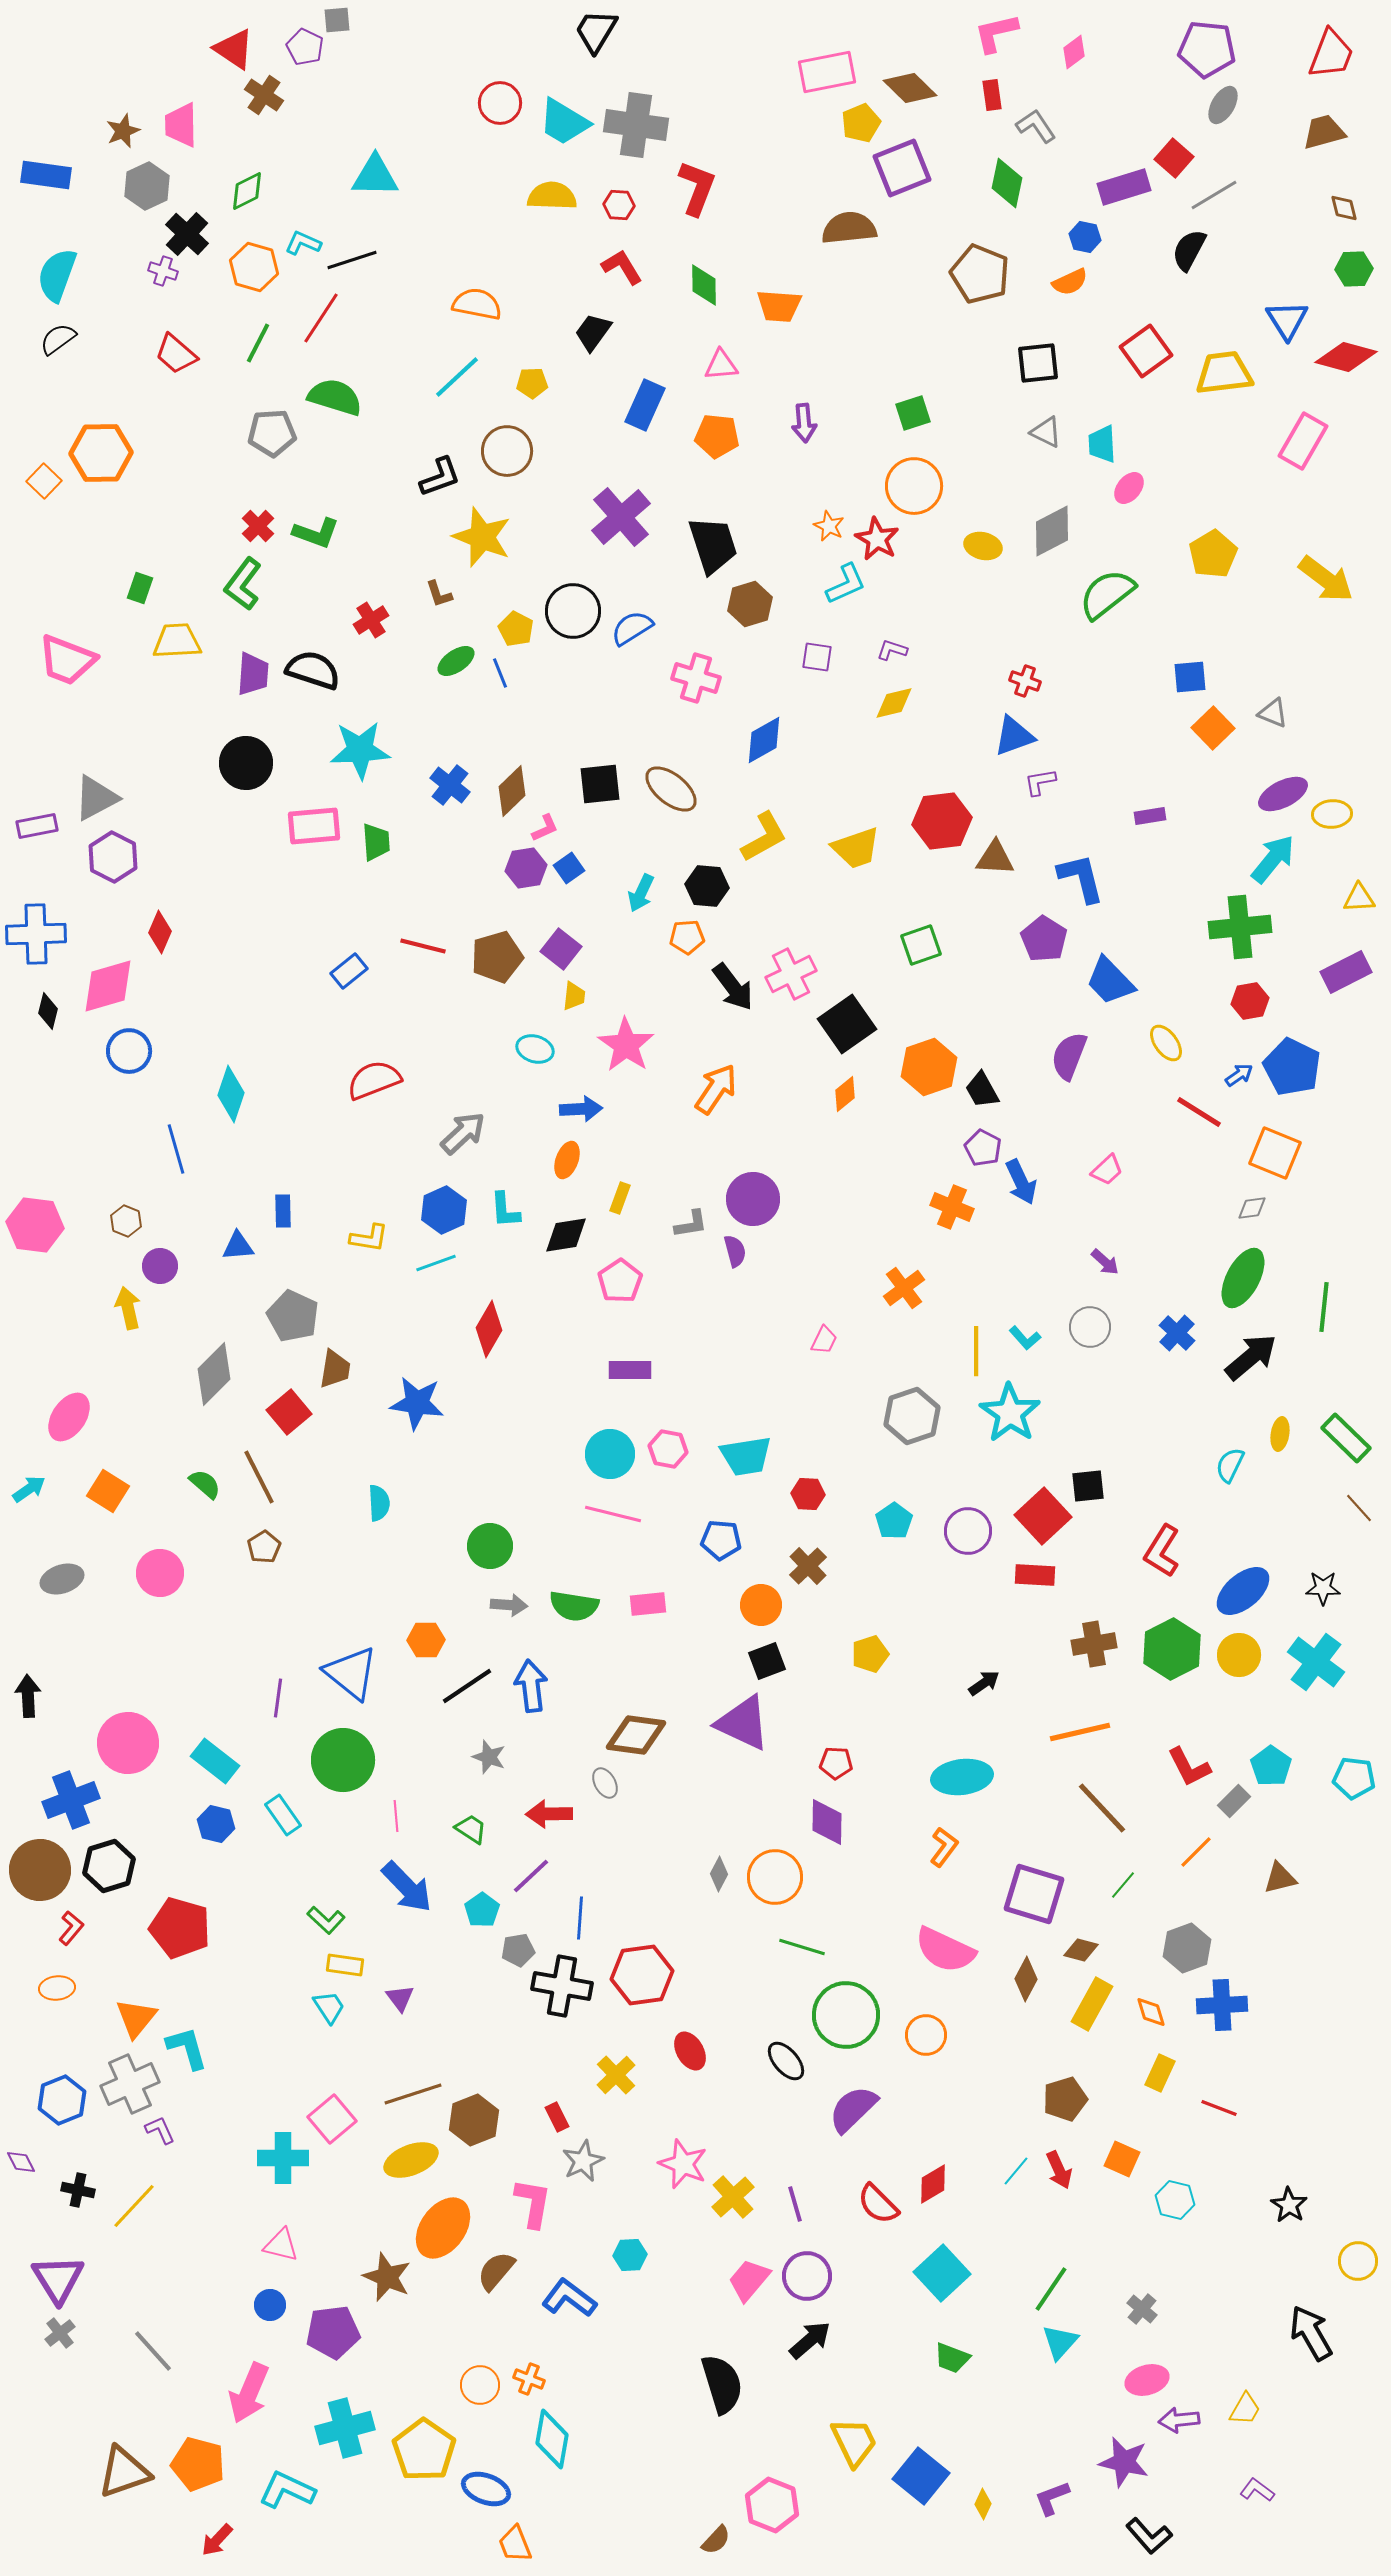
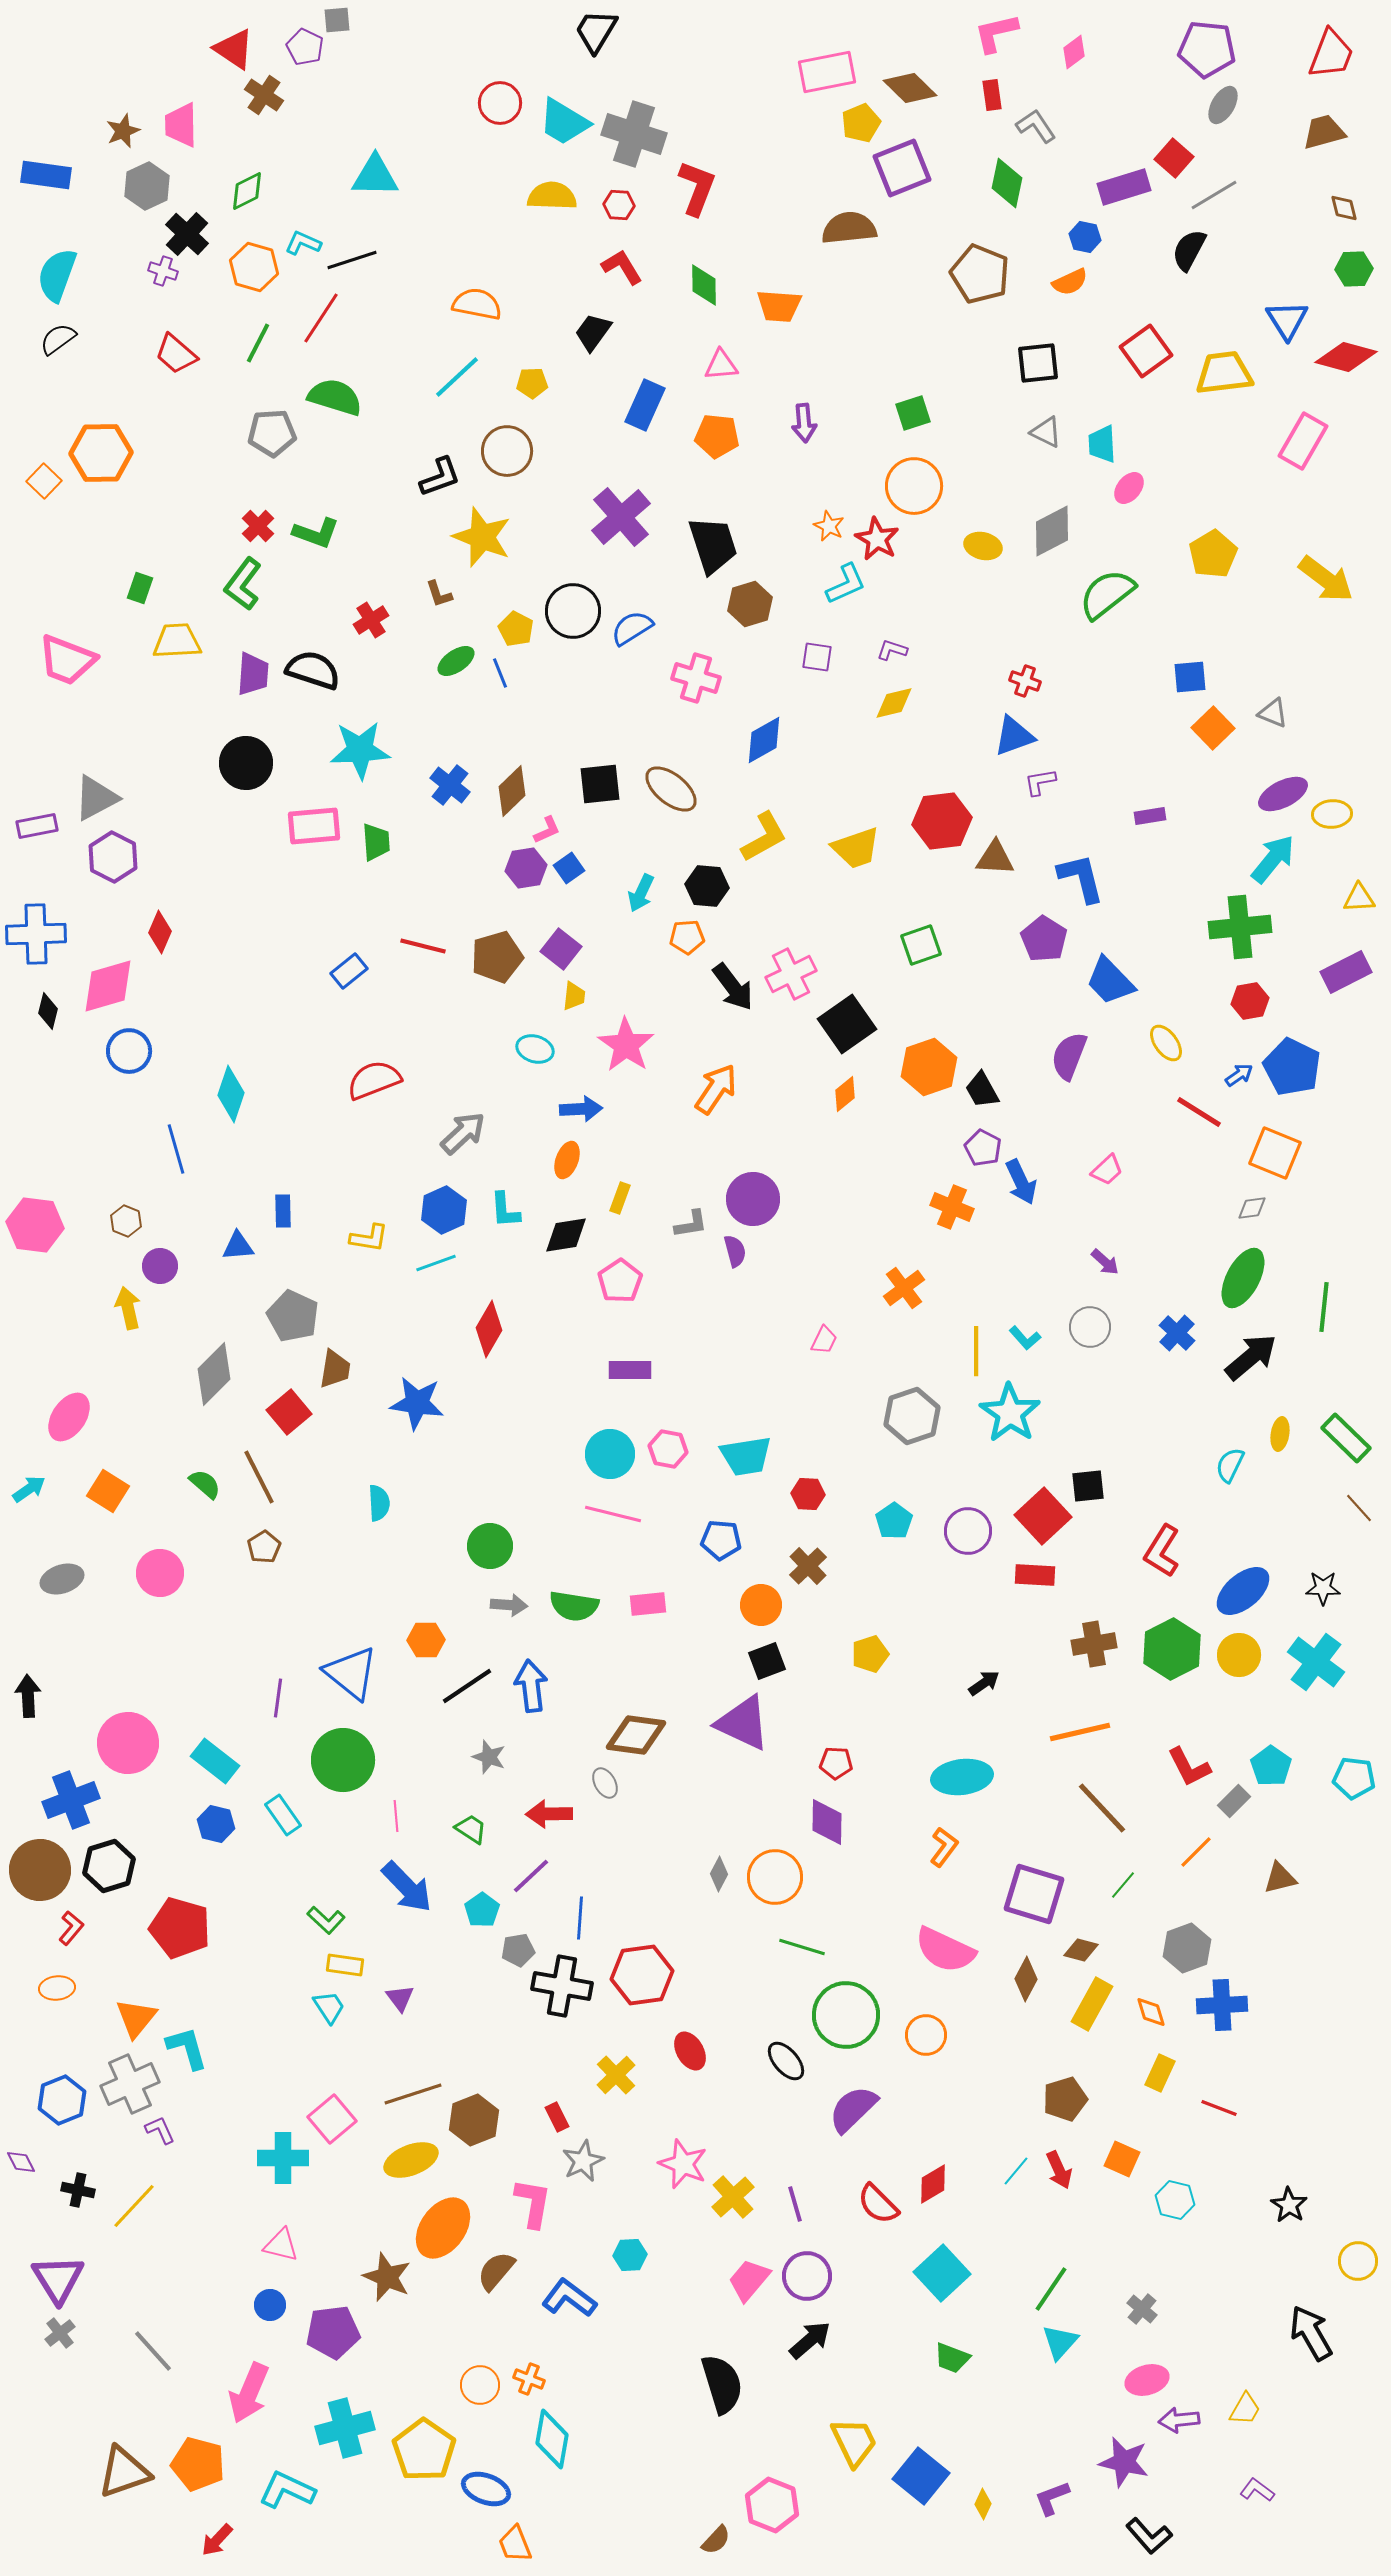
gray cross at (636, 125): moved 2 px left, 9 px down; rotated 10 degrees clockwise
pink L-shape at (545, 828): moved 2 px right, 2 px down
